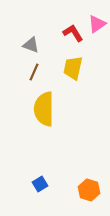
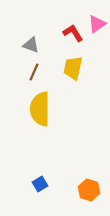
yellow semicircle: moved 4 px left
